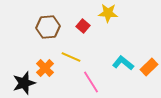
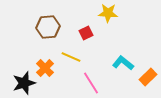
red square: moved 3 px right, 7 px down; rotated 24 degrees clockwise
orange rectangle: moved 1 px left, 10 px down
pink line: moved 1 px down
